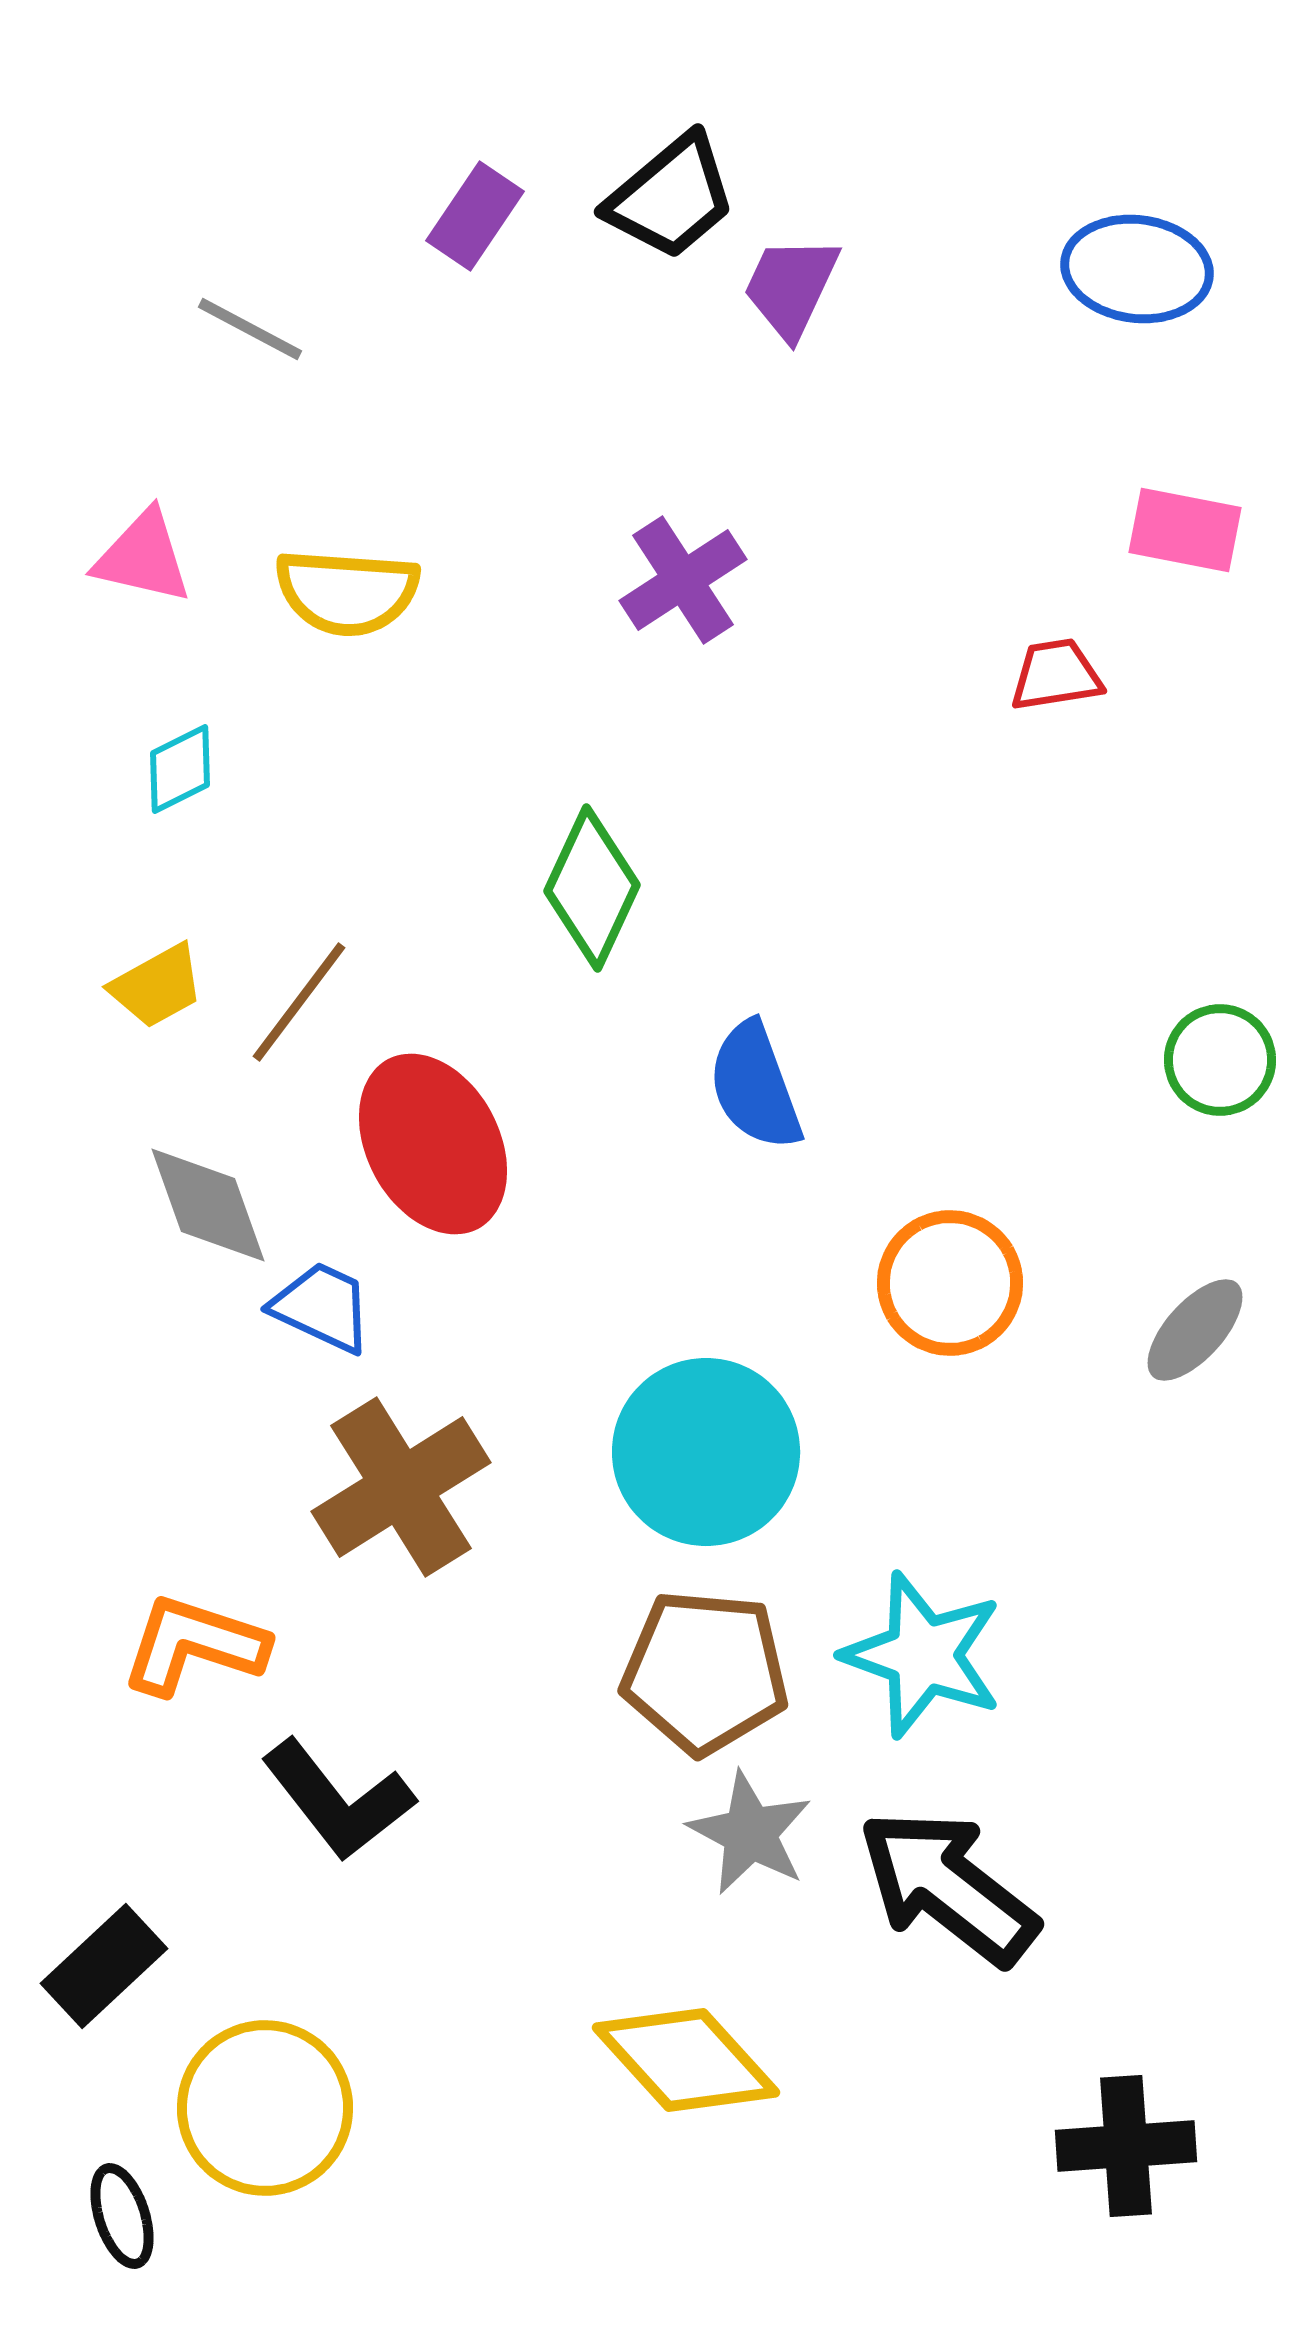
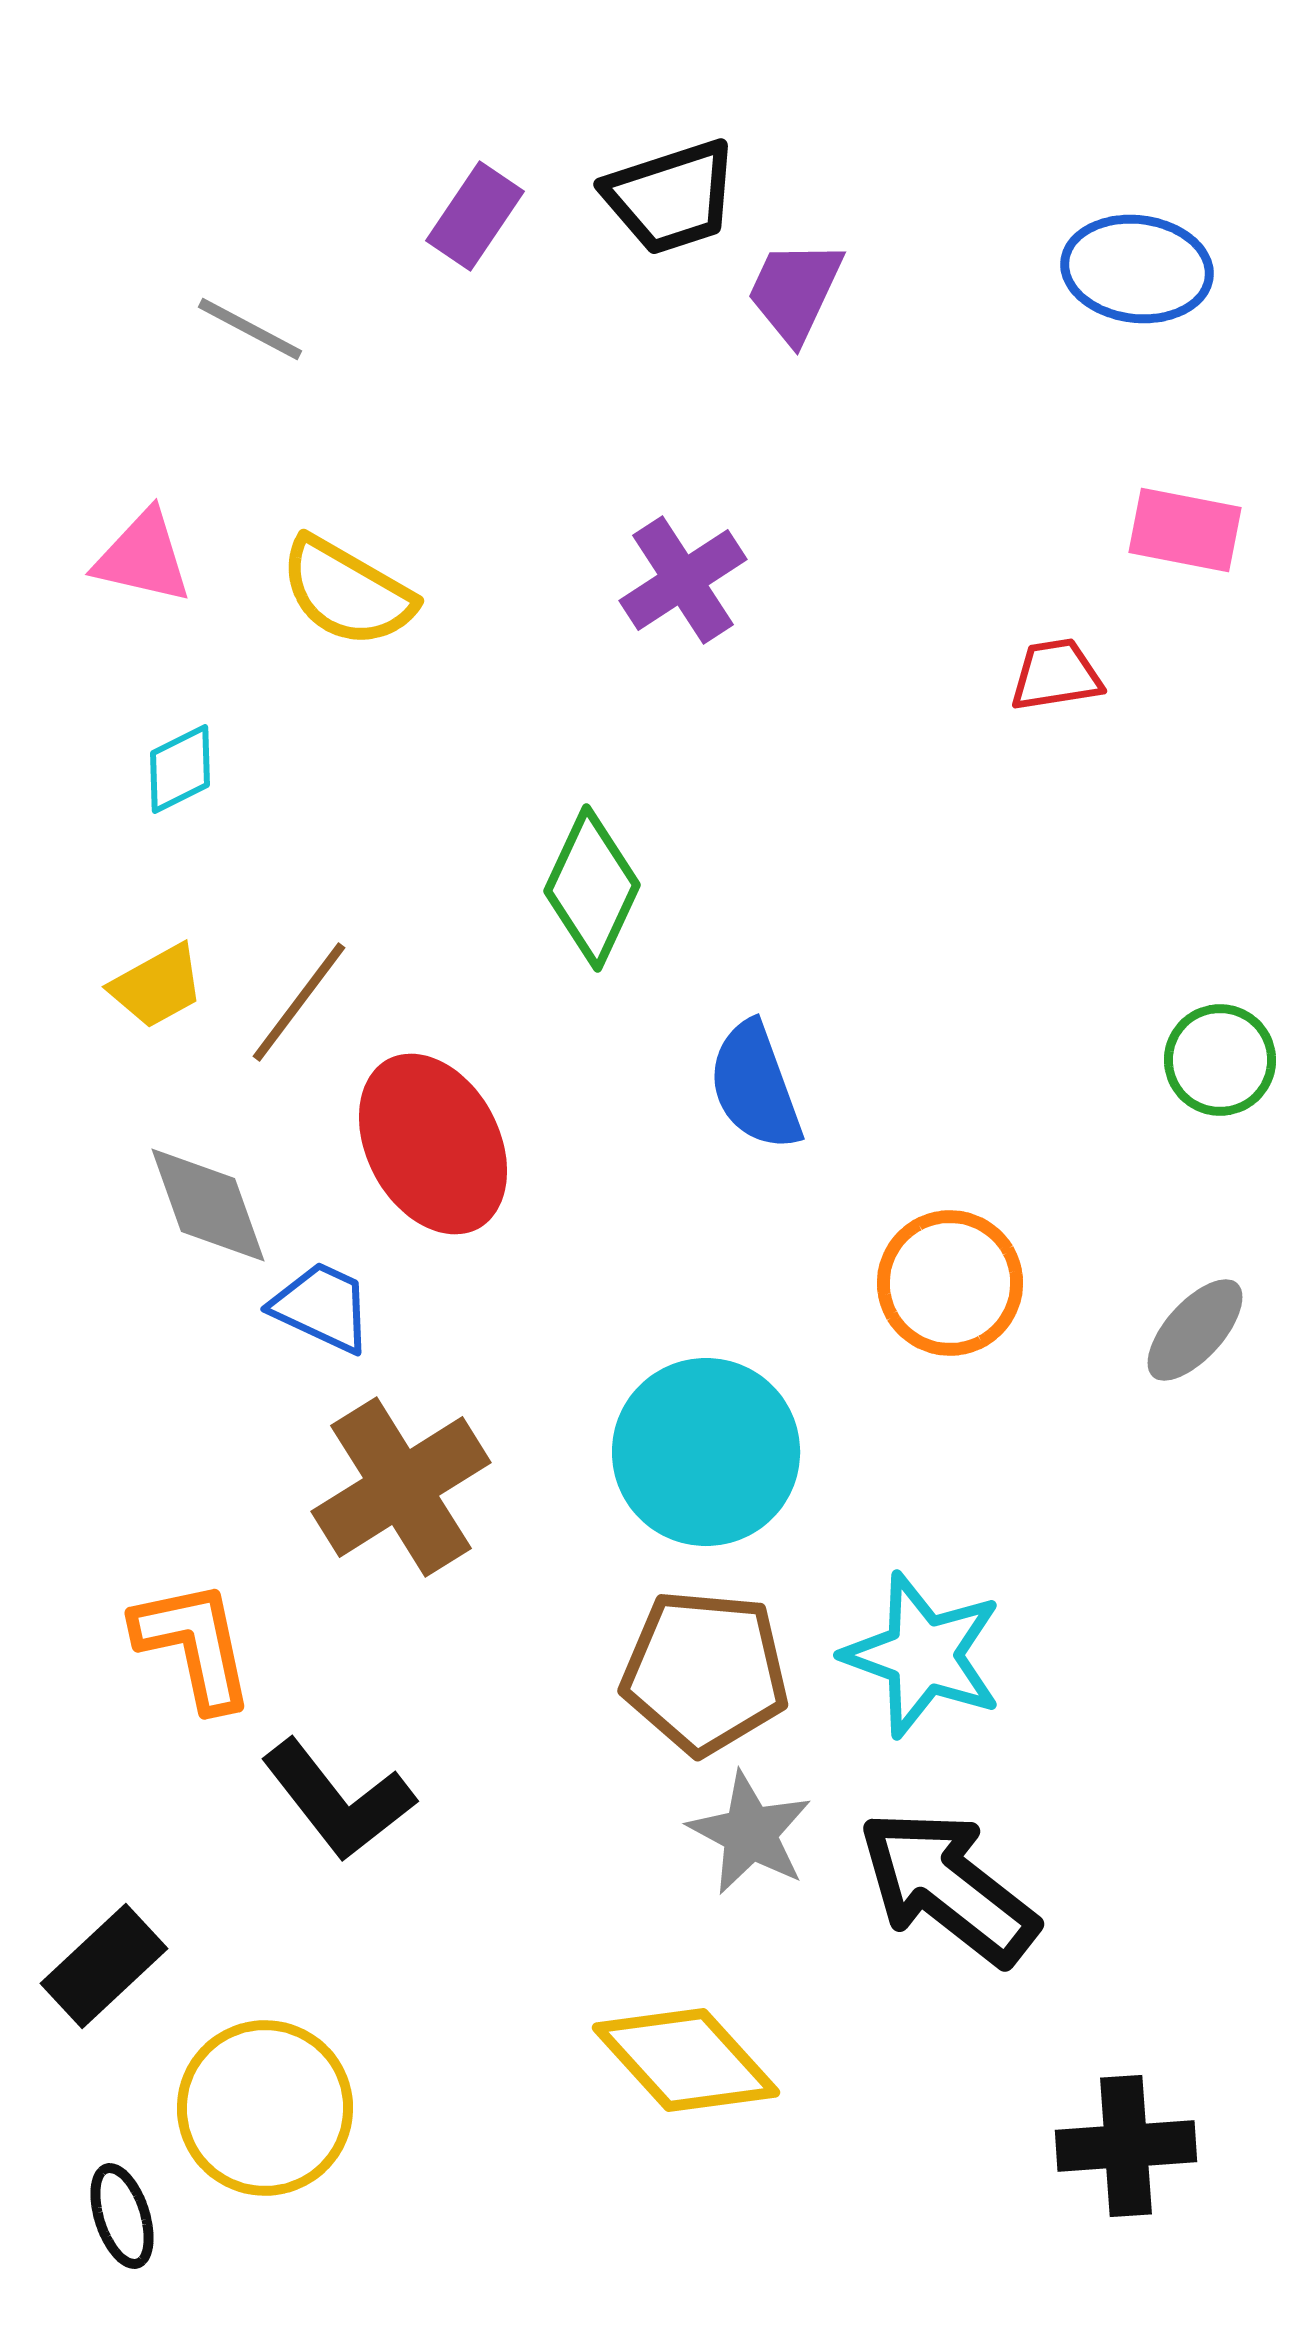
black trapezoid: rotated 22 degrees clockwise
purple trapezoid: moved 4 px right, 4 px down
yellow semicircle: rotated 26 degrees clockwise
orange L-shape: rotated 60 degrees clockwise
